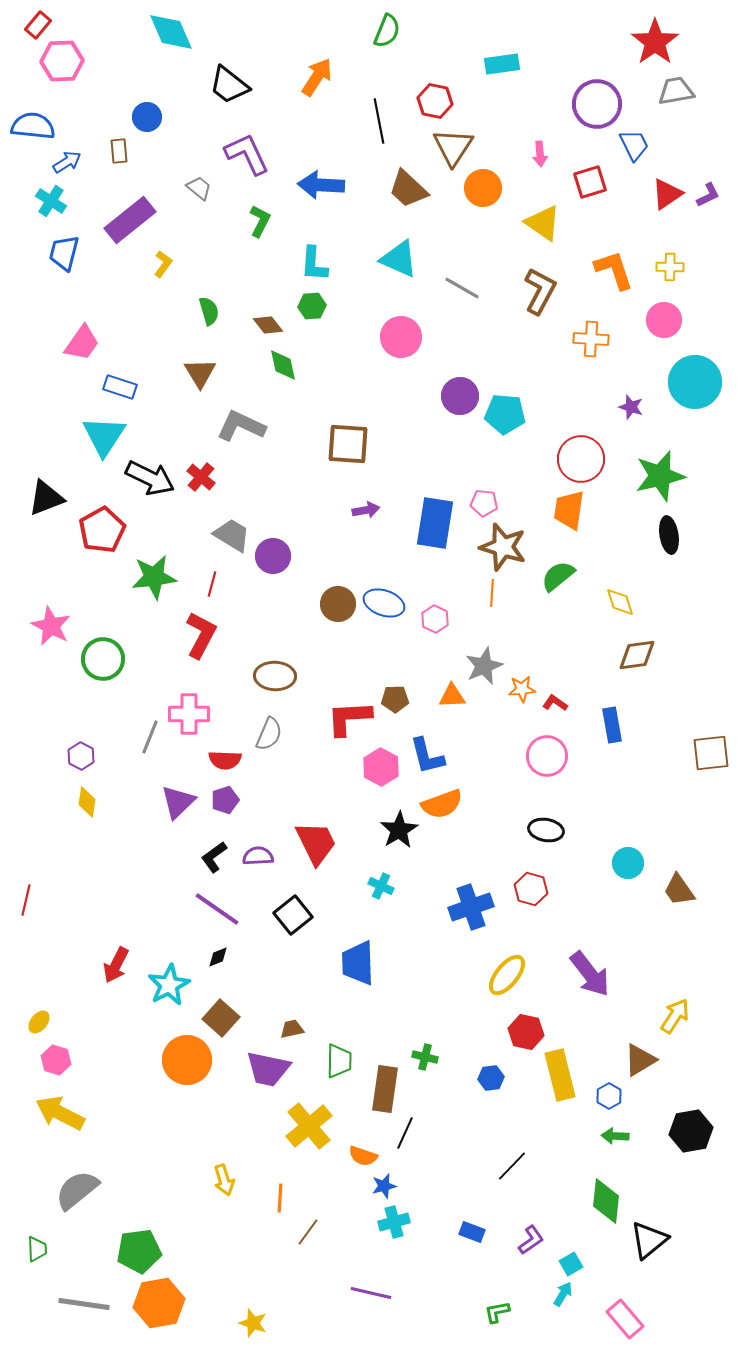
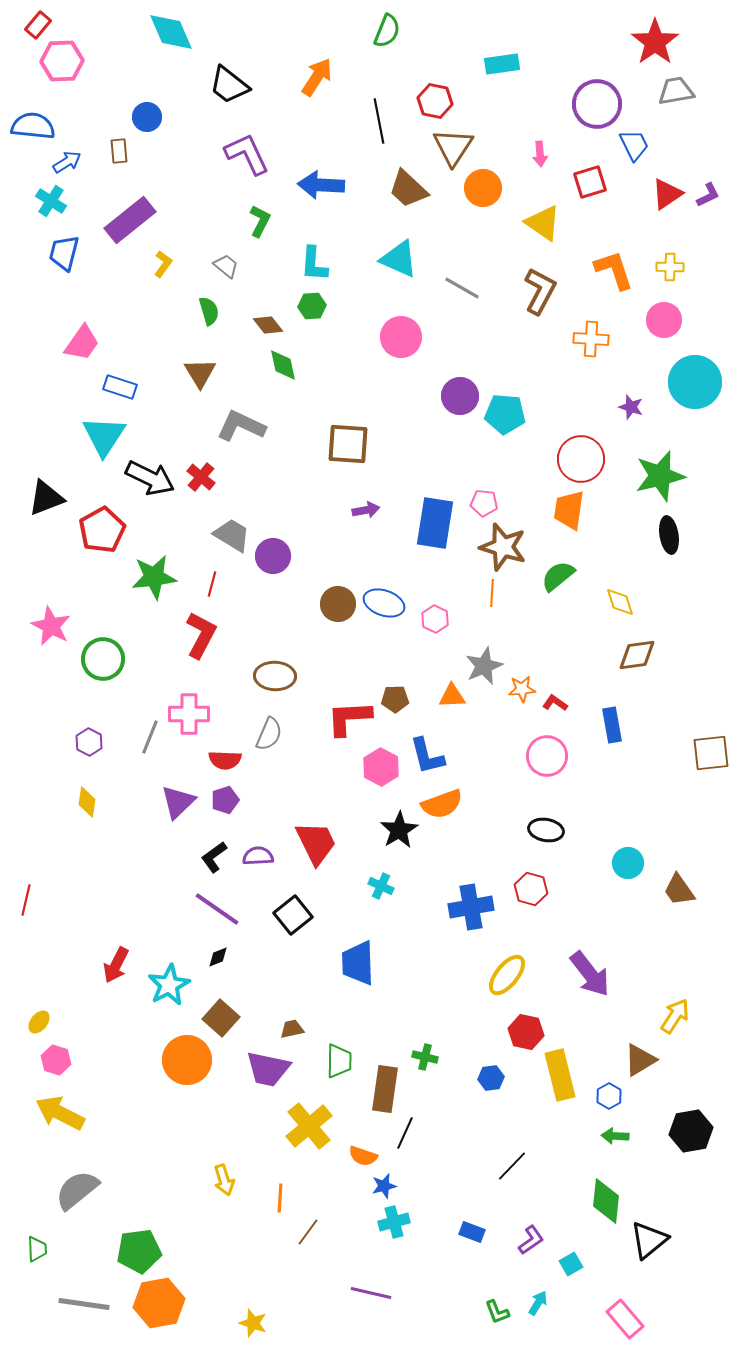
gray trapezoid at (199, 188): moved 27 px right, 78 px down
purple hexagon at (81, 756): moved 8 px right, 14 px up
blue cross at (471, 907): rotated 9 degrees clockwise
cyan arrow at (563, 1294): moved 25 px left, 9 px down
green L-shape at (497, 1312): rotated 100 degrees counterclockwise
